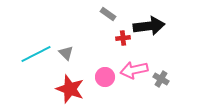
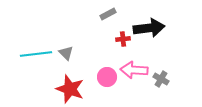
gray rectangle: rotated 63 degrees counterclockwise
black arrow: moved 2 px down
red cross: moved 1 px down
cyan line: rotated 20 degrees clockwise
pink arrow: rotated 16 degrees clockwise
pink circle: moved 2 px right
